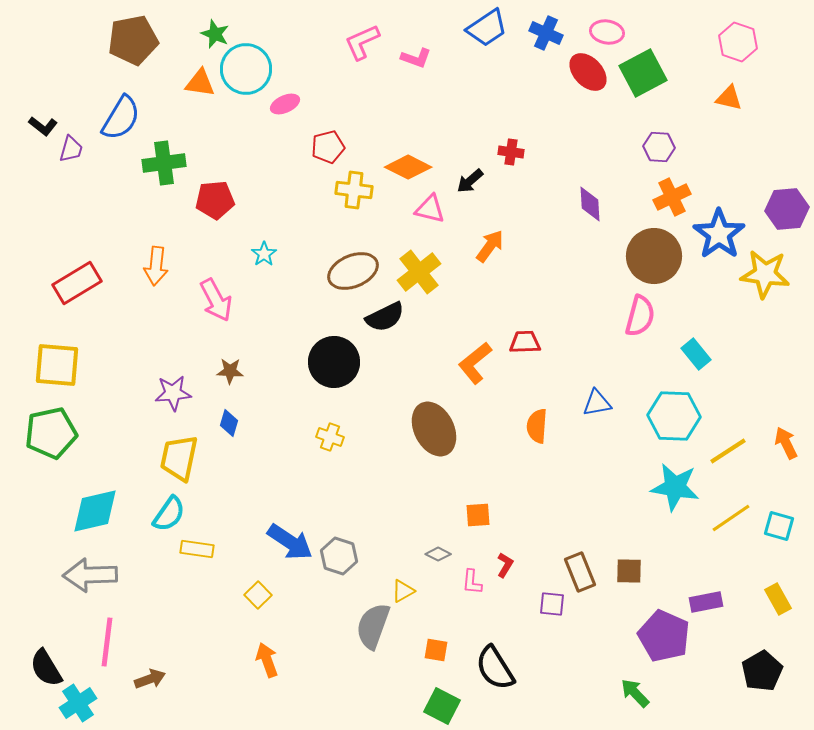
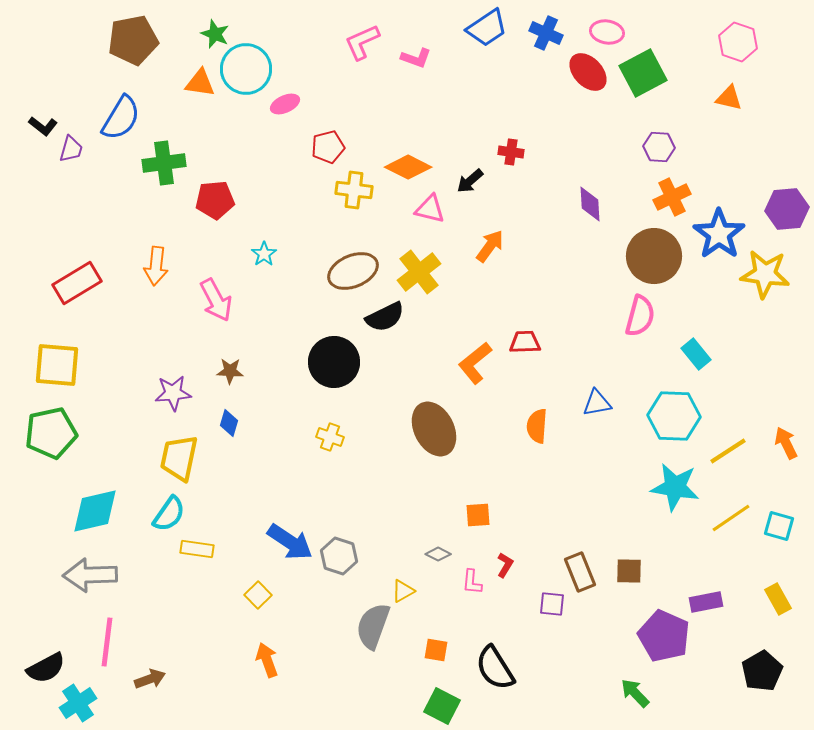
black semicircle at (46, 668): rotated 87 degrees counterclockwise
